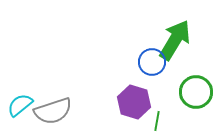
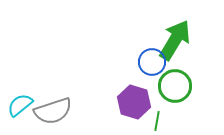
green circle: moved 21 px left, 6 px up
